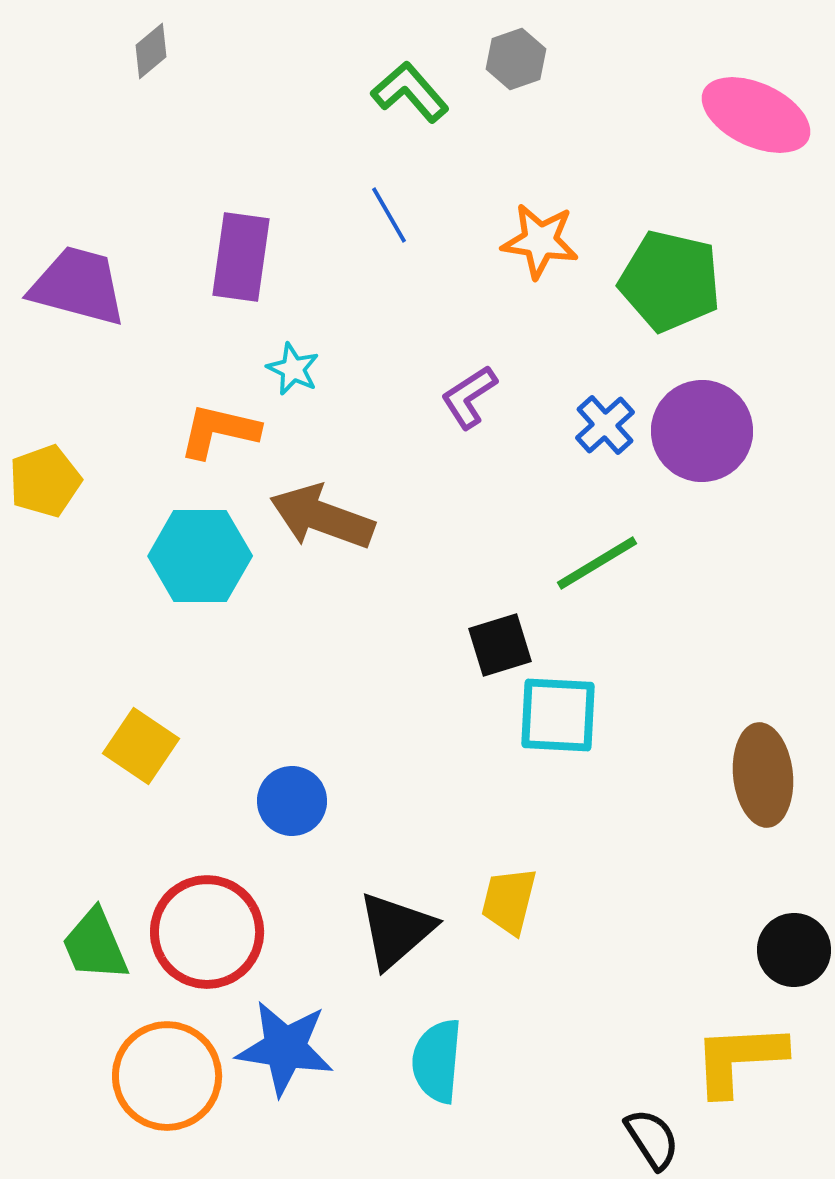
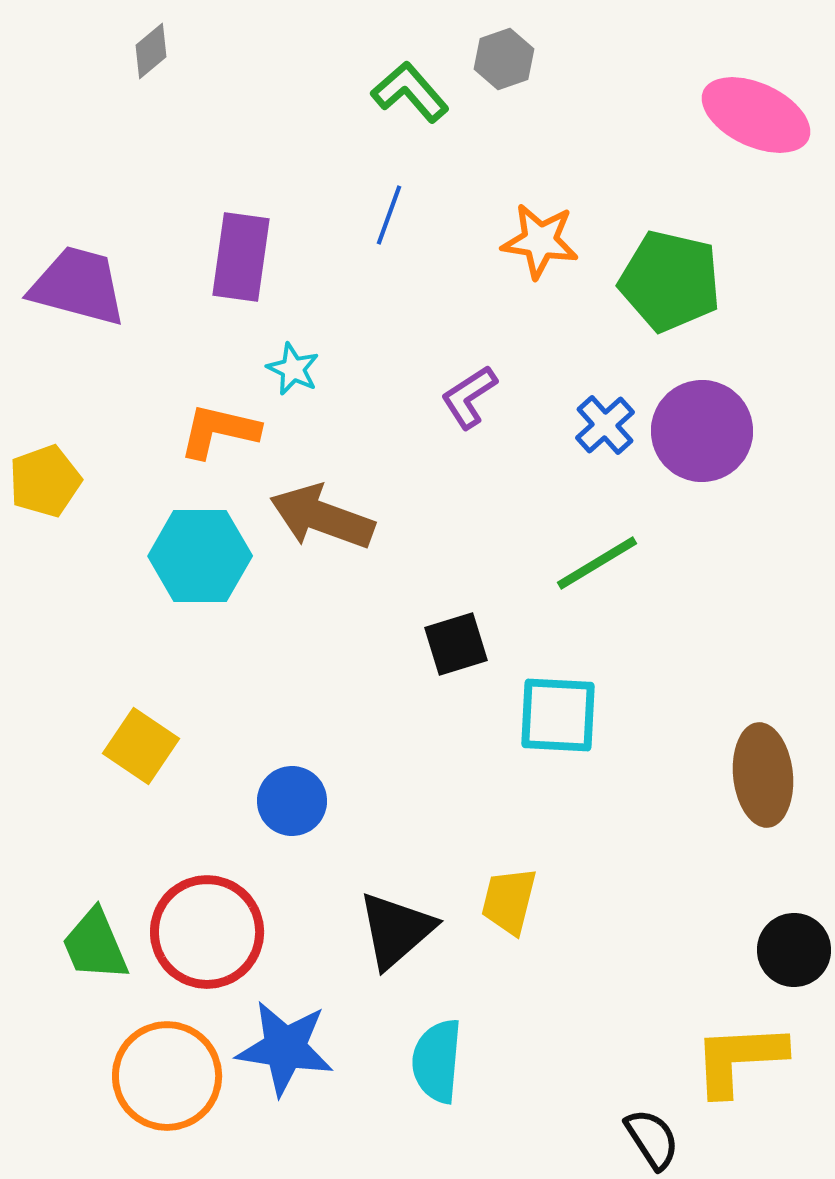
gray hexagon: moved 12 px left
blue line: rotated 50 degrees clockwise
black square: moved 44 px left, 1 px up
